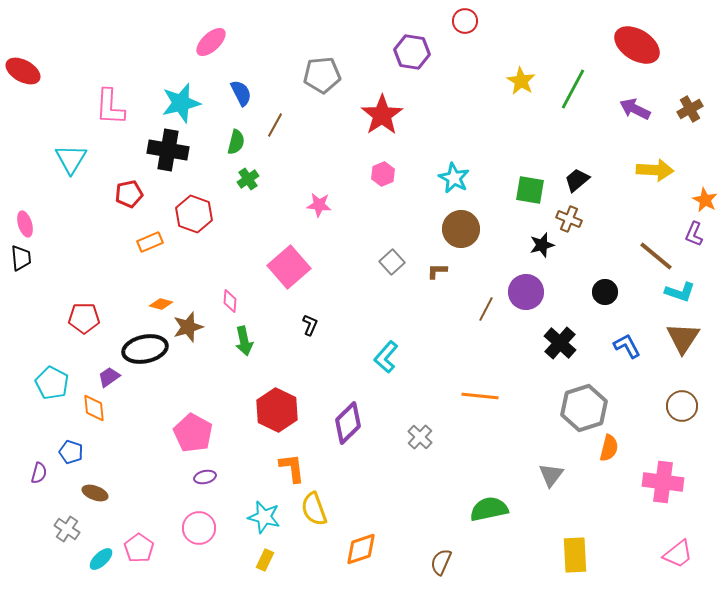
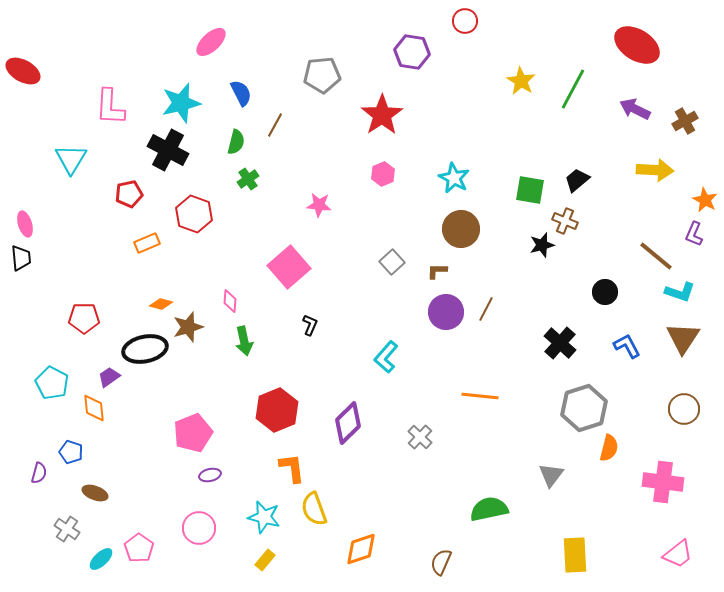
brown cross at (690, 109): moved 5 px left, 12 px down
black cross at (168, 150): rotated 18 degrees clockwise
brown cross at (569, 219): moved 4 px left, 2 px down
orange rectangle at (150, 242): moved 3 px left, 1 px down
purple circle at (526, 292): moved 80 px left, 20 px down
brown circle at (682, 406): moved 2 px right, 3 px down
red hexagon at (277, 410): rotated 12 degrees clockwise
pink pentagon at (193, 433): rotated 21 degrees clockwise
purple ellipse at (205, 477): moved 5 px right, 2 px up
yellow rectangle at (265, 560): rotated 15 degrees clockwise
